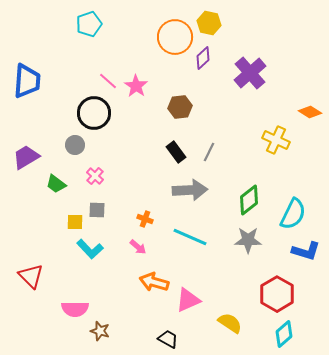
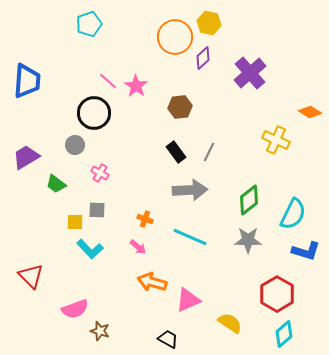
pink cross: moved 5 px right, 3 px up; rotated 12 degrees counterclockwise
orange arrow: moved 2 px left
pink semicircle: rotated 20 degrees counterclockwise
